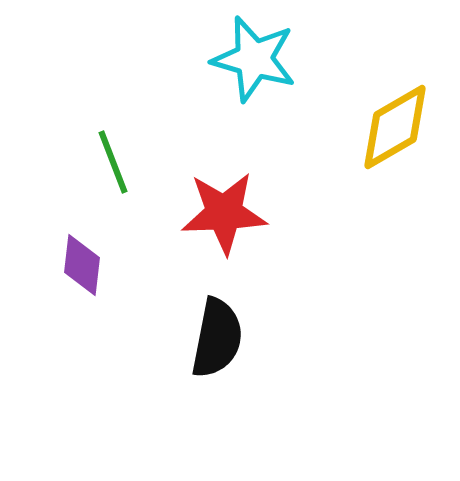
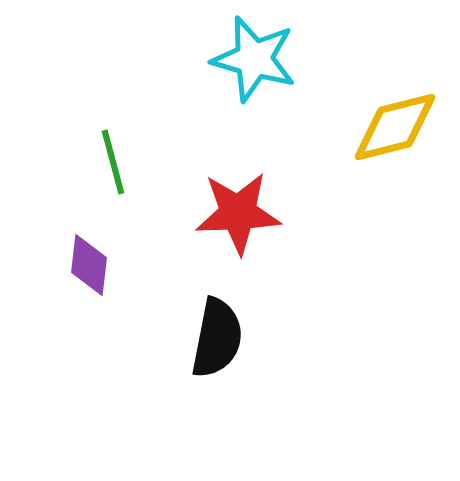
yellow diamond: rotated 16 degrees clockwise
green line: rotated 6 degrees clockwise
red star: moved 14 px right
purple diamond: moved 7 px right
